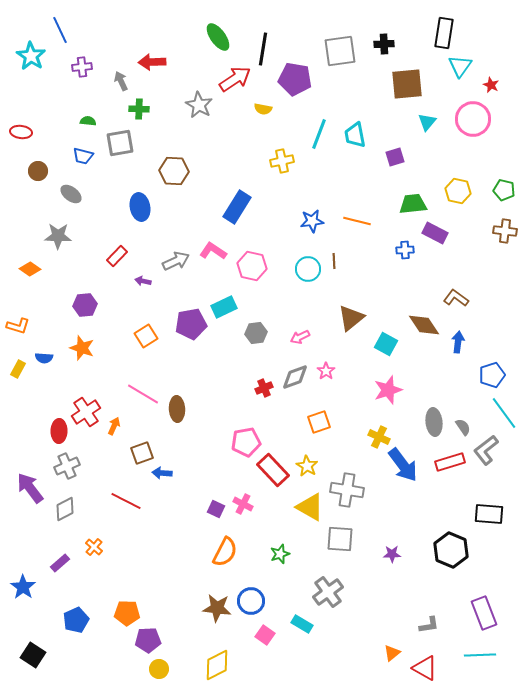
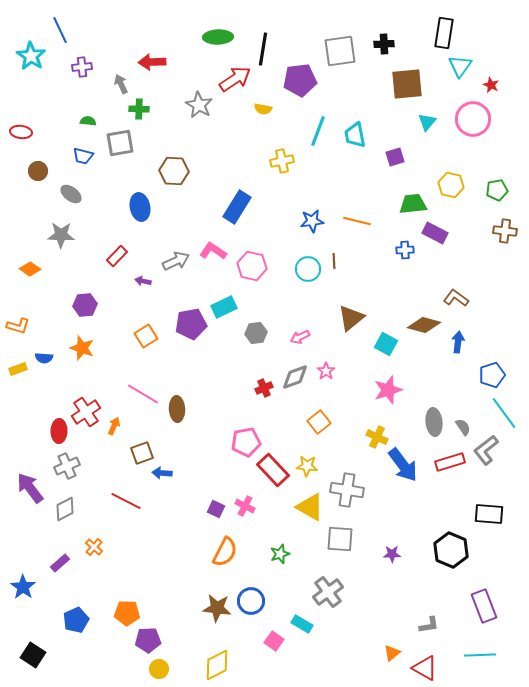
green ellipse at (218, 37): rotated 56 degrees counterclockwise
purple pentagon at (295, 79): moved 5 px right, 1 px down; rotated 16 degrees counterclockwise
gray arrow at (121, 81): moved 3 px down
cyan line at (319, 134): moved 1 px left, 3 px up
green pentagon at (504, 190): moved 7 px left; rotated 25 degrees counterclockwise
yellow hexagon at (458, 191): moved 7 px left, 6 px up
gray star at (58, 236): moved 3 px right, 1 px up
brown diamond at (424, 325): rotated 40 degrees counterclockwise
yellow rectangle at (18, 369): rotated 42 degrees clockwise
orange square at (319, 422): rotated 20 degrees counterclockwise
yellow cross at (379, 437): moved 2 px left
yellow star at (307, 466): rotated 25 degrees counterclockwise
pink cross at (243, 504): moved 2 px right, 2 px down
purple rectangle at (484, 613): moved 7 px up
pink square at (265, 635): moved 9 px right, 6 px down
